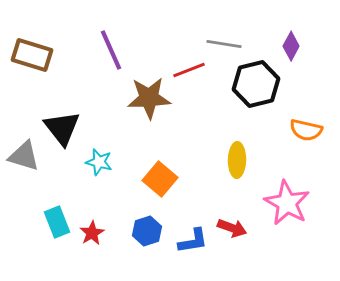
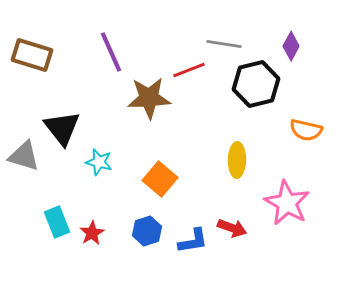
purple line: moved 2 px down
